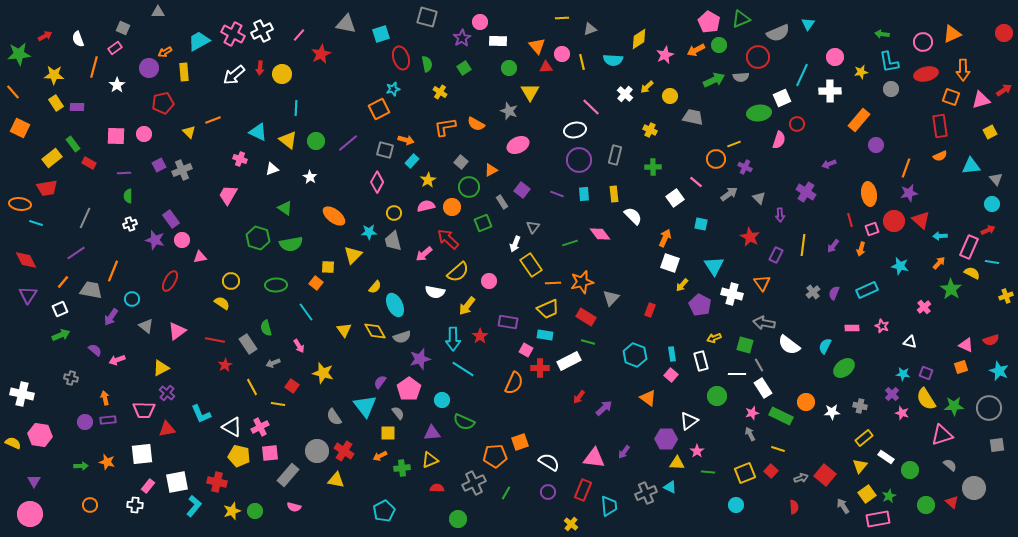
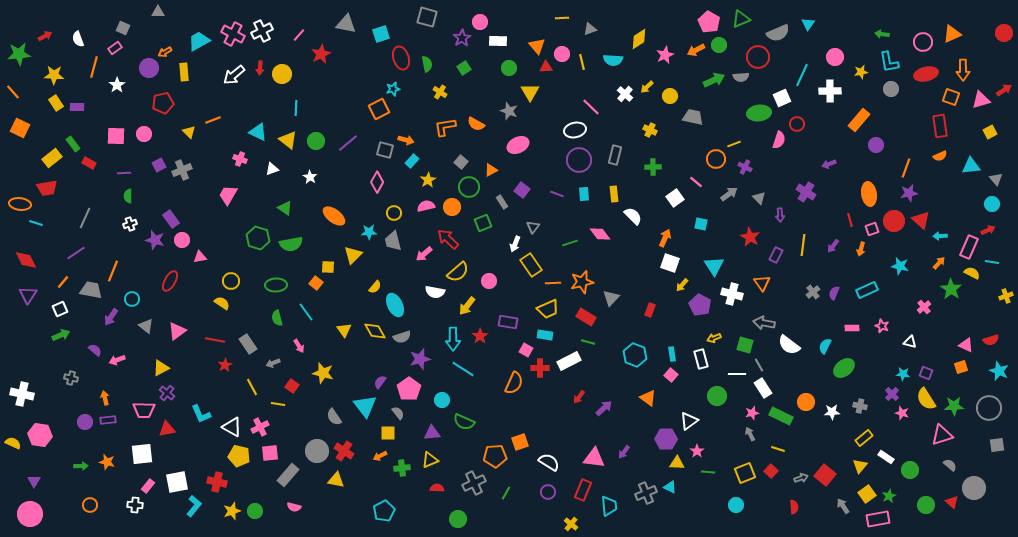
green semicircle at (266, 328): moved 11 px right, 10 px up
white rectangle at (701, 361): moved 2 px up
